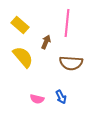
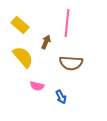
pink semicircle: moved 13 px up
